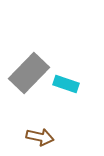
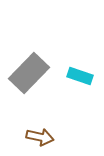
cyan rectangle: moved 14 px right, 8 px up
